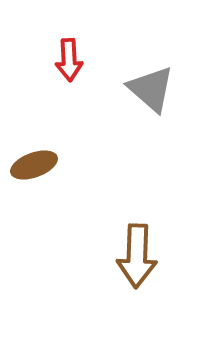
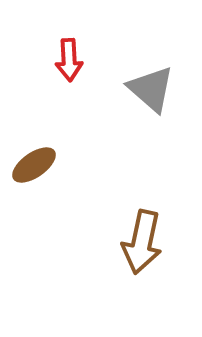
brown ellipse: rotated 15 degrees counterclockwise
brown arrow: moved 5 px right, 14 px up; rotated 10 degrees clockwise
